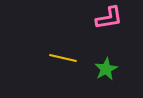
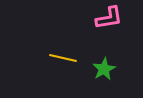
green star: moved 2 px left
